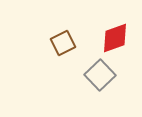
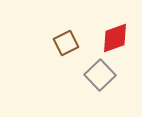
brown square: moved 3 px right
